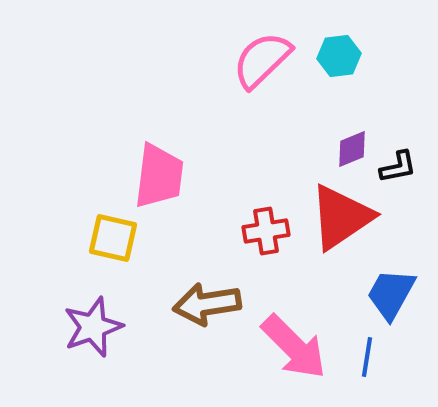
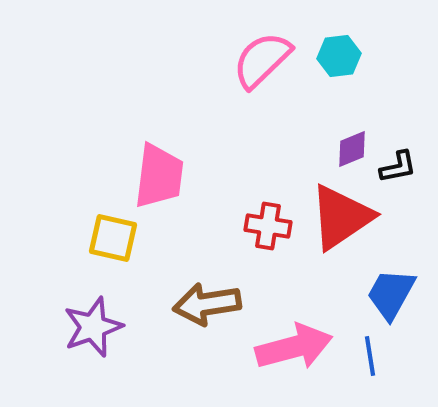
red cross: moved 2 px right, 5 px up; rotated 18 degrees clockwise
pink arrow: rotated 60 degrees counterclockwise
blue line: moved 3 px right, 1 px up; rotated 18 degrees counterclockwise
